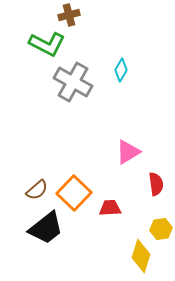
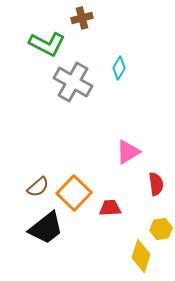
brown cross: moved 13 px right, 3 px down
cyan diamond: moved 2 px left, 2 px up
brown semicircle: moved 1 px right, 3 px up
